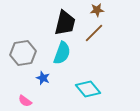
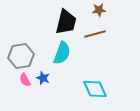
brown star: moved 2 px right
black trapezoid: moved 1 px right, 1 px up
brown line: moved 1 px right, 1 px down; rotated 30 degrees clockwise
gray hexagon: moved 2 px left, 3 px down
cyan diamond: moved 7 px right; rotated 15 degrees clockwise
pink semicircle: moved 21 px up; rotated 24 degrees clockwise
